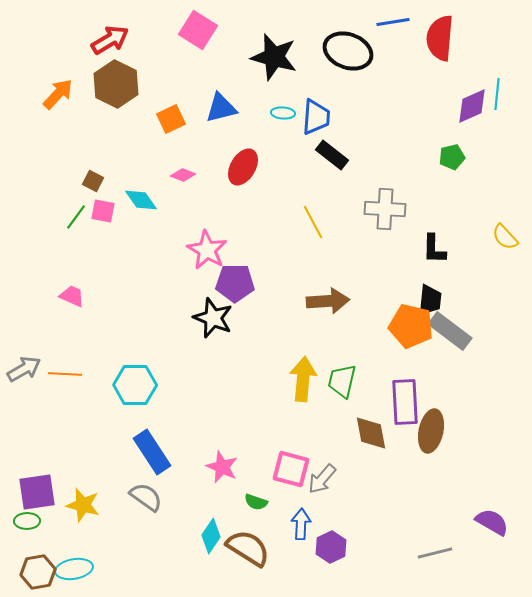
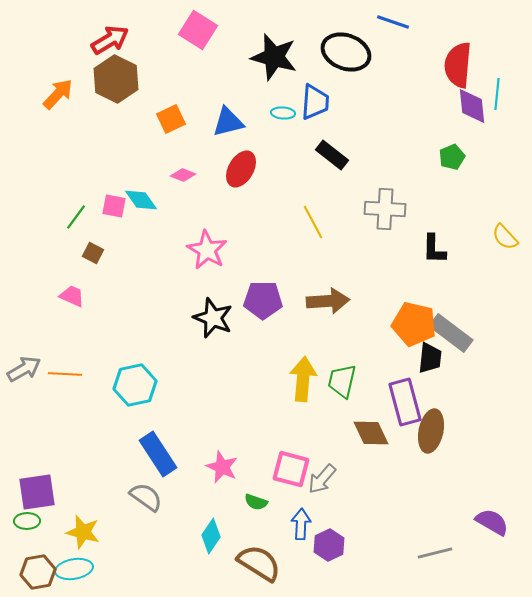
blue line at (393, 22): rotated 28 degrees clockwise
red semicircle at (440, 38): moved 18 px right, 27 px down
black ellipse at (348, 51): moved 2 px left, 1 px down
brown hexagon at (116, 84): moved 5 px up
purple diamond at (472, 106): rotated 72 degrees counterclockwise
blue triangle at (221, 108): moved 7 px right, 14 px down
blue trapezoid at (316, 117): moved 1 px left, 15 px up
green pentagon at (452, 157): rotated 10 degrees counterclockwise
red ellipse at (243, 167): moved 2 px left, 2 px down
brown square at (93, 181): moved 72 px down
pink square at (103, 211): moved 11 px right, 5 px up
purple pentagon at (235, 283): moved 28 px right, 17 px down
black trapezoid at (430, 300): moved 58 px down
orange pentagon at (411, 326): moved 3 px right, 2 px up
gray rectangle at (450, 331): moved 1 px right, 2 px down
cyan hexagon at (135, 385): rotated 12 degrees counterclockwise
purple rectangle at (405, 402): rotated 12 degrees counterclockwise
brown diamond at (371, 433): rotated 15 degrees counterclockwise
blue rectangle at (152, 452): moved 6 px right, 2 px down
yellow star at (83, 505): moved 27 px down
purple hexagon at (331, 547): moved 2 px left, 2 px up
brown semicircle at (248, 548): moved 11 px right, 15 px down
